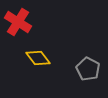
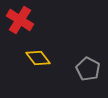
red cross: moved 2 px right, 2 px up
